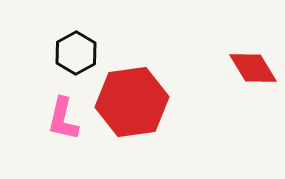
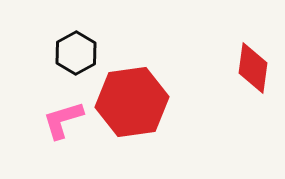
red diamond: rotated 39 degrees clockwise
pink L-shape: moved 1 px down; rotated 60 degrees clockwise
